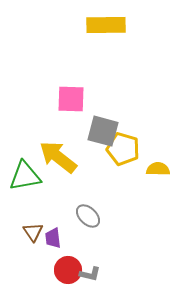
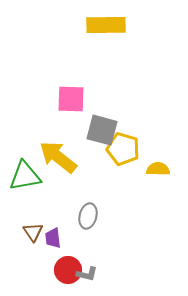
gray square: moved 1 px left, 1 px up
gray ellipse: rotated 60 degrees clockwise
gray L-shape: moved 3 px left
